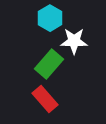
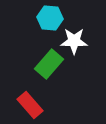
cyan hexagon: rotated 25 degrees counterclockwise
red rectangle: moved 15 px left, 6 px down
